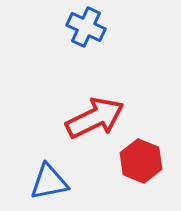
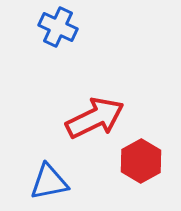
blue cross: moved 28 px left
red hexagon: rotated 9 degrees clockwise
